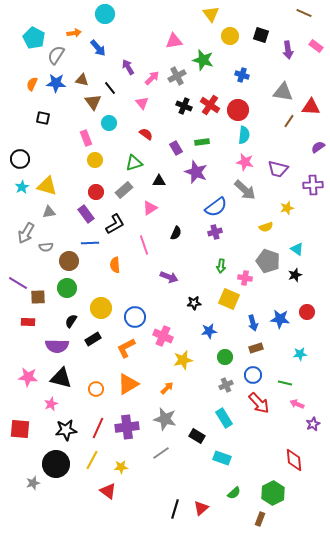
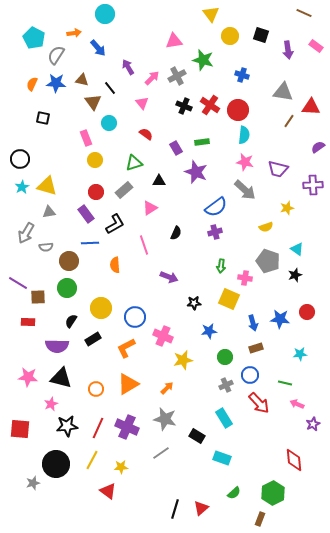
blue circle at (253, 375): moved 3 px left
purple cross at (127, 427): rotated 30 degrees clockwise
black star at (66, 430): moved 1 px right, 4 px up
